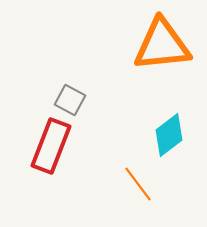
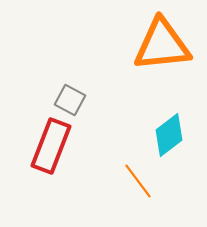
orange line: moved 3 px up
